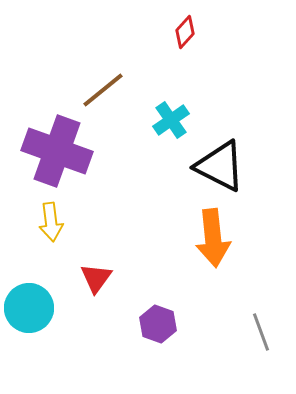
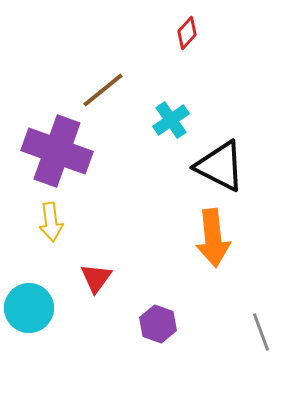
red diamond: moved 2 px right, 1 px down
